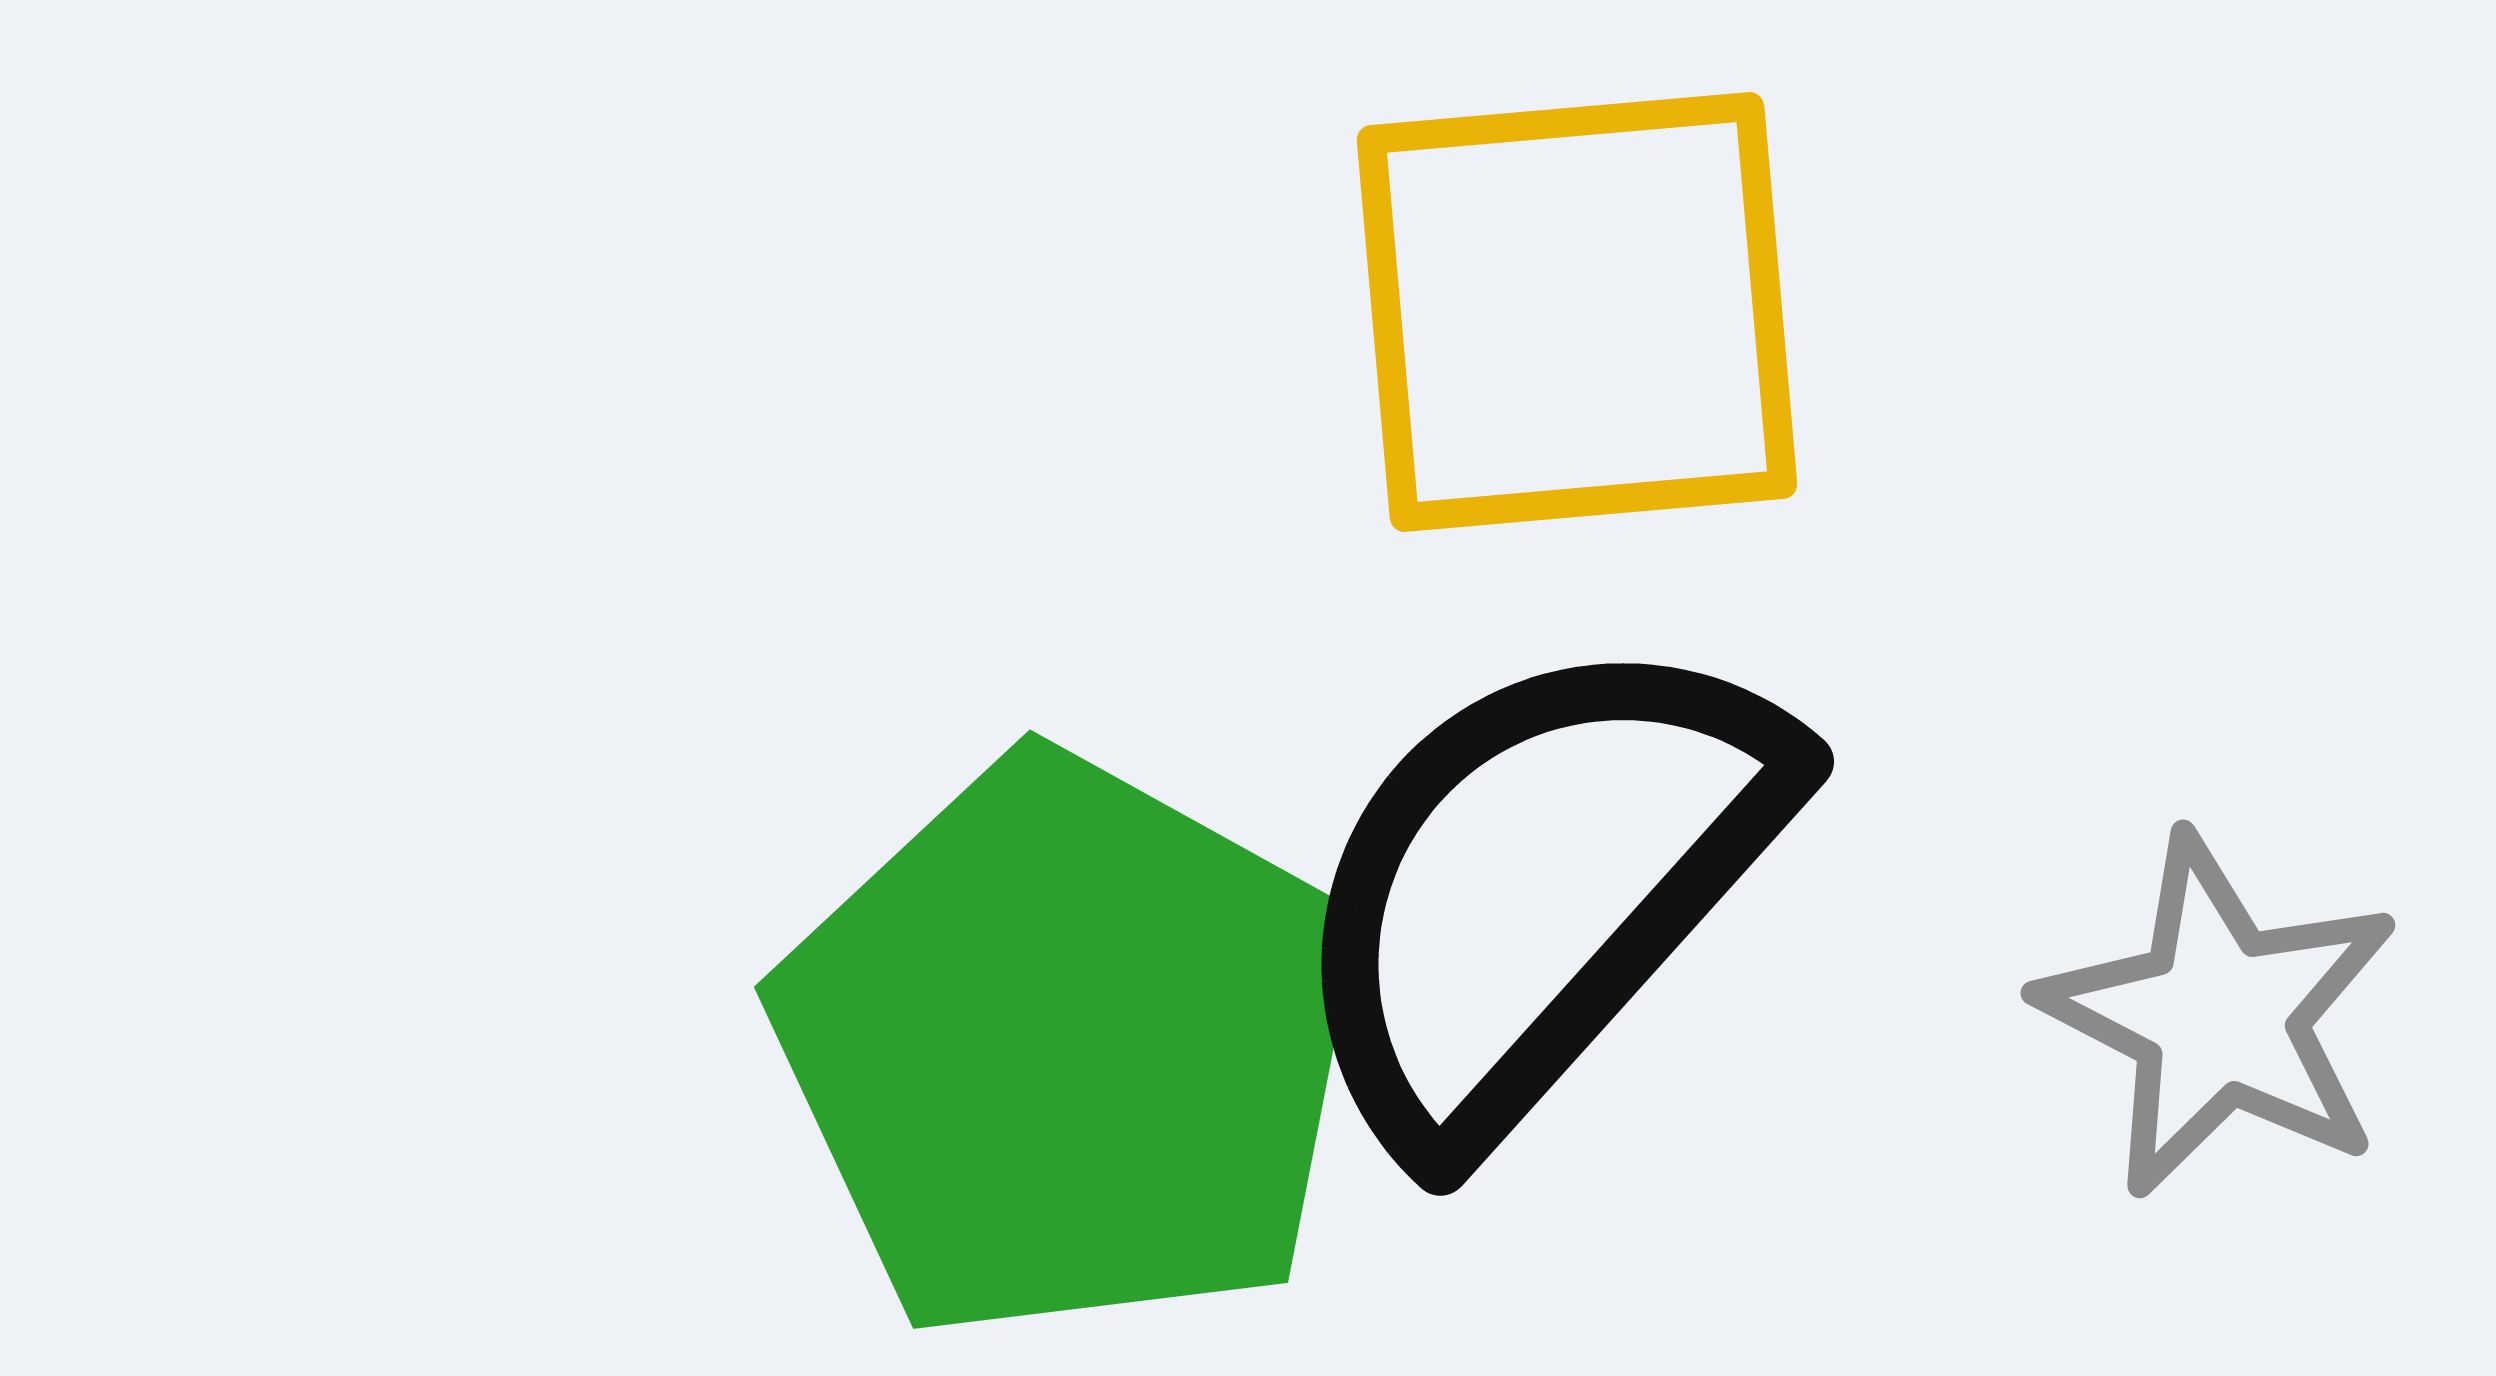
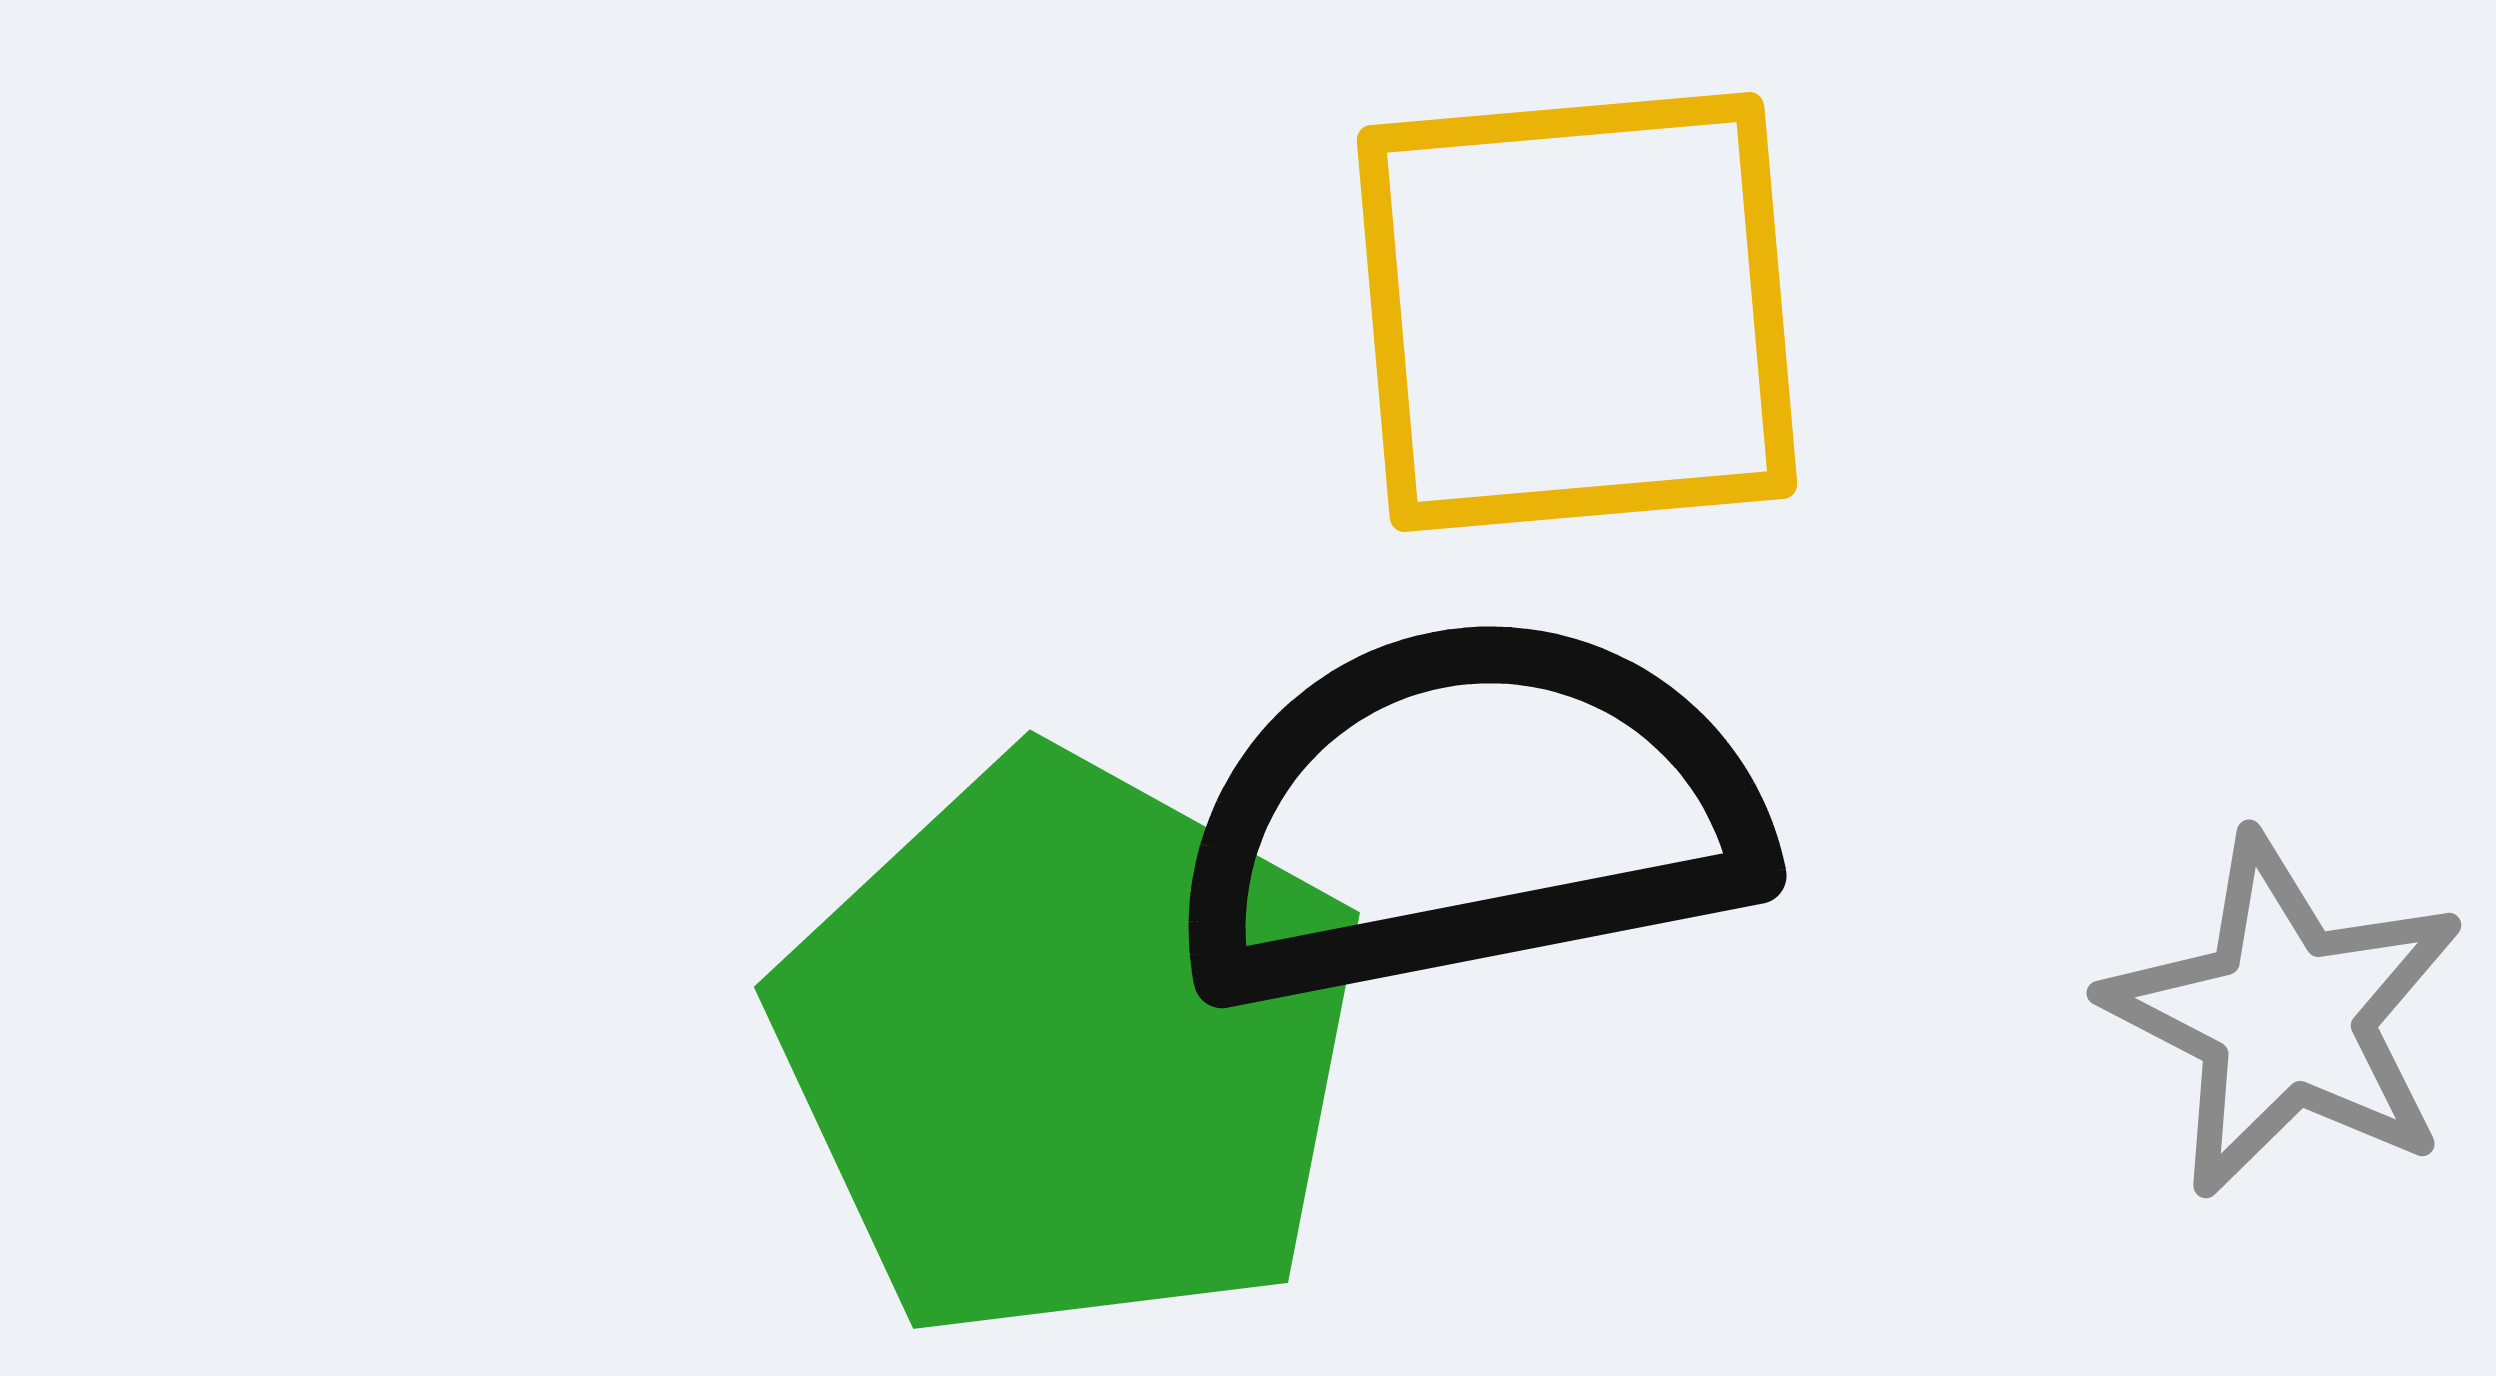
black semicircle: moved 69 px left, 73 px up; rotated 37 degrees clockwise
gray star: moved 66 px right
